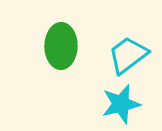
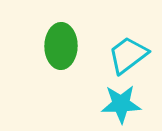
cyan star: rotated 12 degrees clockwise
